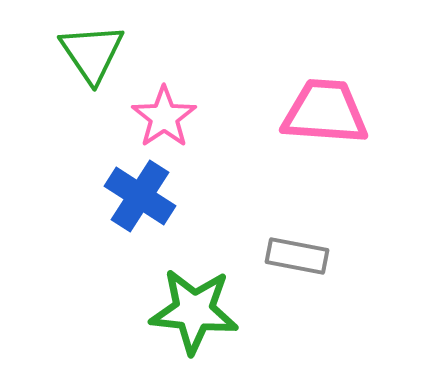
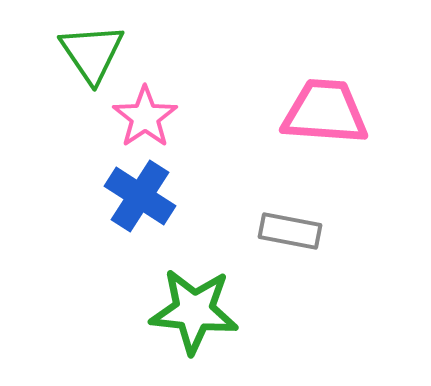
pink star: moved 19 px left
gray rectangle: moved 7 px left, 25 px up
